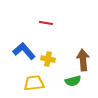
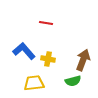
brown arrow: rotated 25 degrees clockwise
